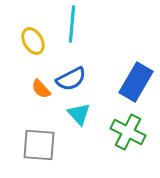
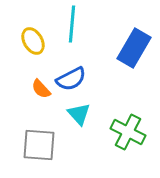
blue rectangle: moved 2 px left, 34 px up
